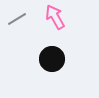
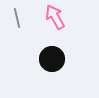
gray line: moved 1 px up; rotated 72 degrees counterclockwise
